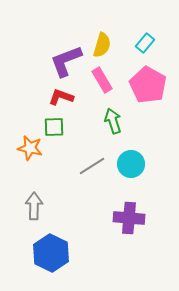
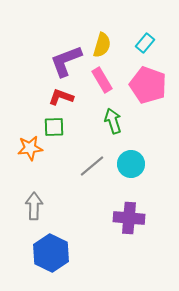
pink pentagon: rotated 9 degrees counterclockwise
orange star: rotated 20 degrees counterclockwise
gray line: rotated 8 degrees counterclockwise
